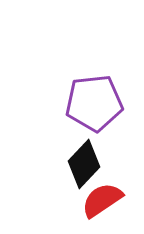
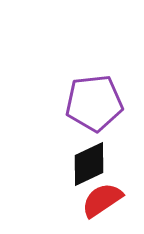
black diamond: moved 5 px right; rotated 21 degrees clockwise
